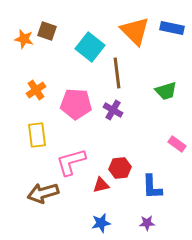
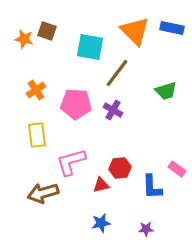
cyan square: rotated 28 degrees counterclockwise
brown line: rotated 44 degrees clockwise
pink rectangle: moved 25 px down
purple star: moved 1 px left, 6 px down
